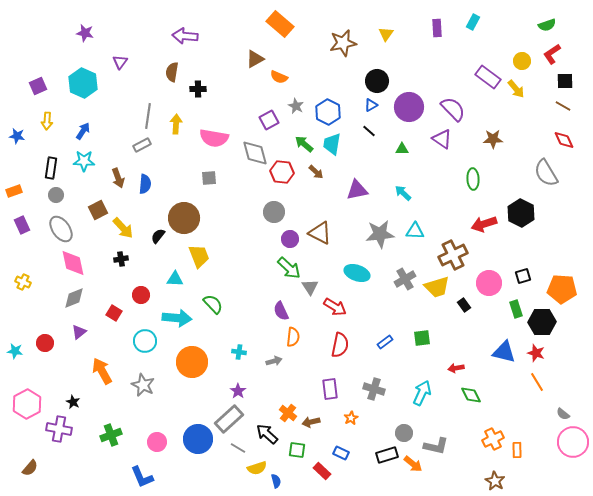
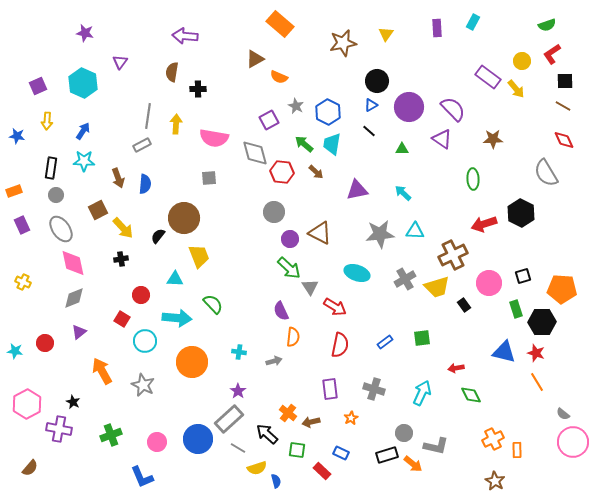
red square at (114, 313): moved 8 px right, 6 px down
